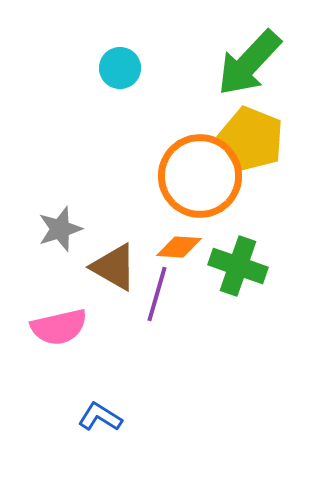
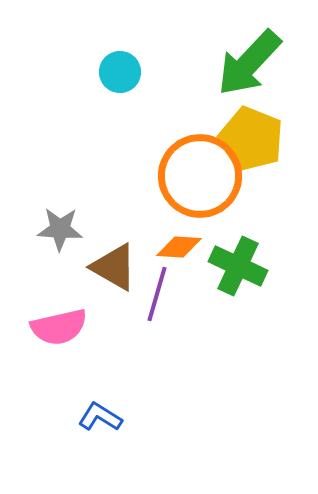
cyan circle: moved 4 px down
gray star: rotated 21 degrees clockwise
green cross: rotated 6 degrees clockwise
